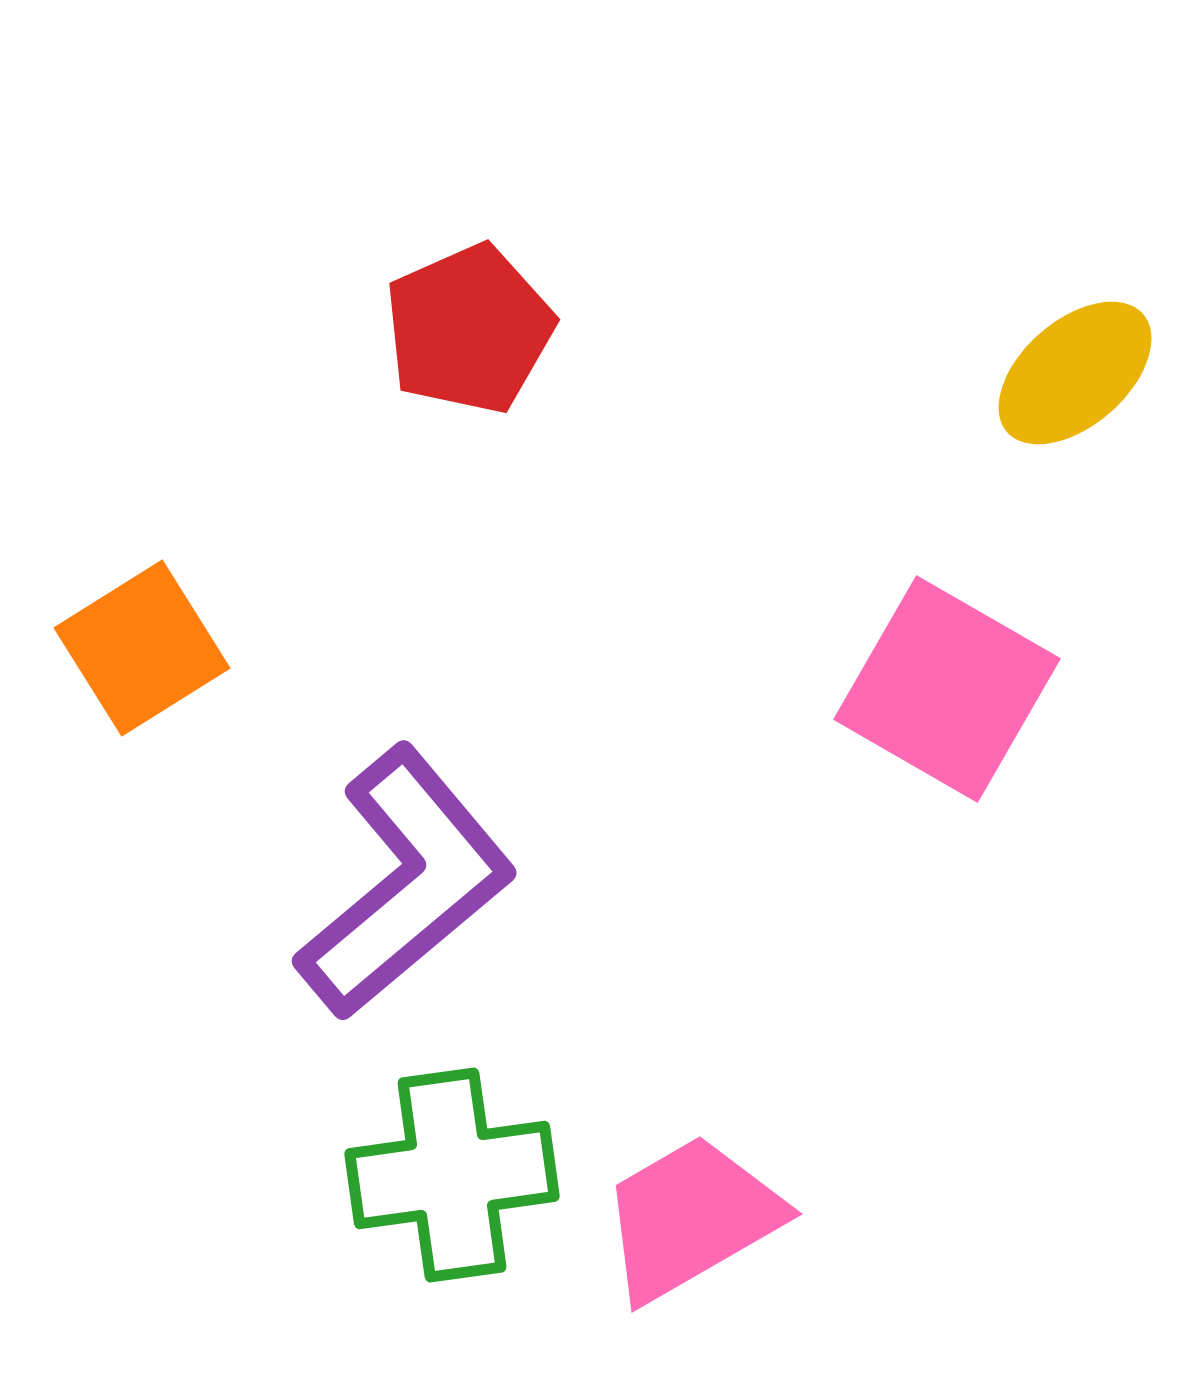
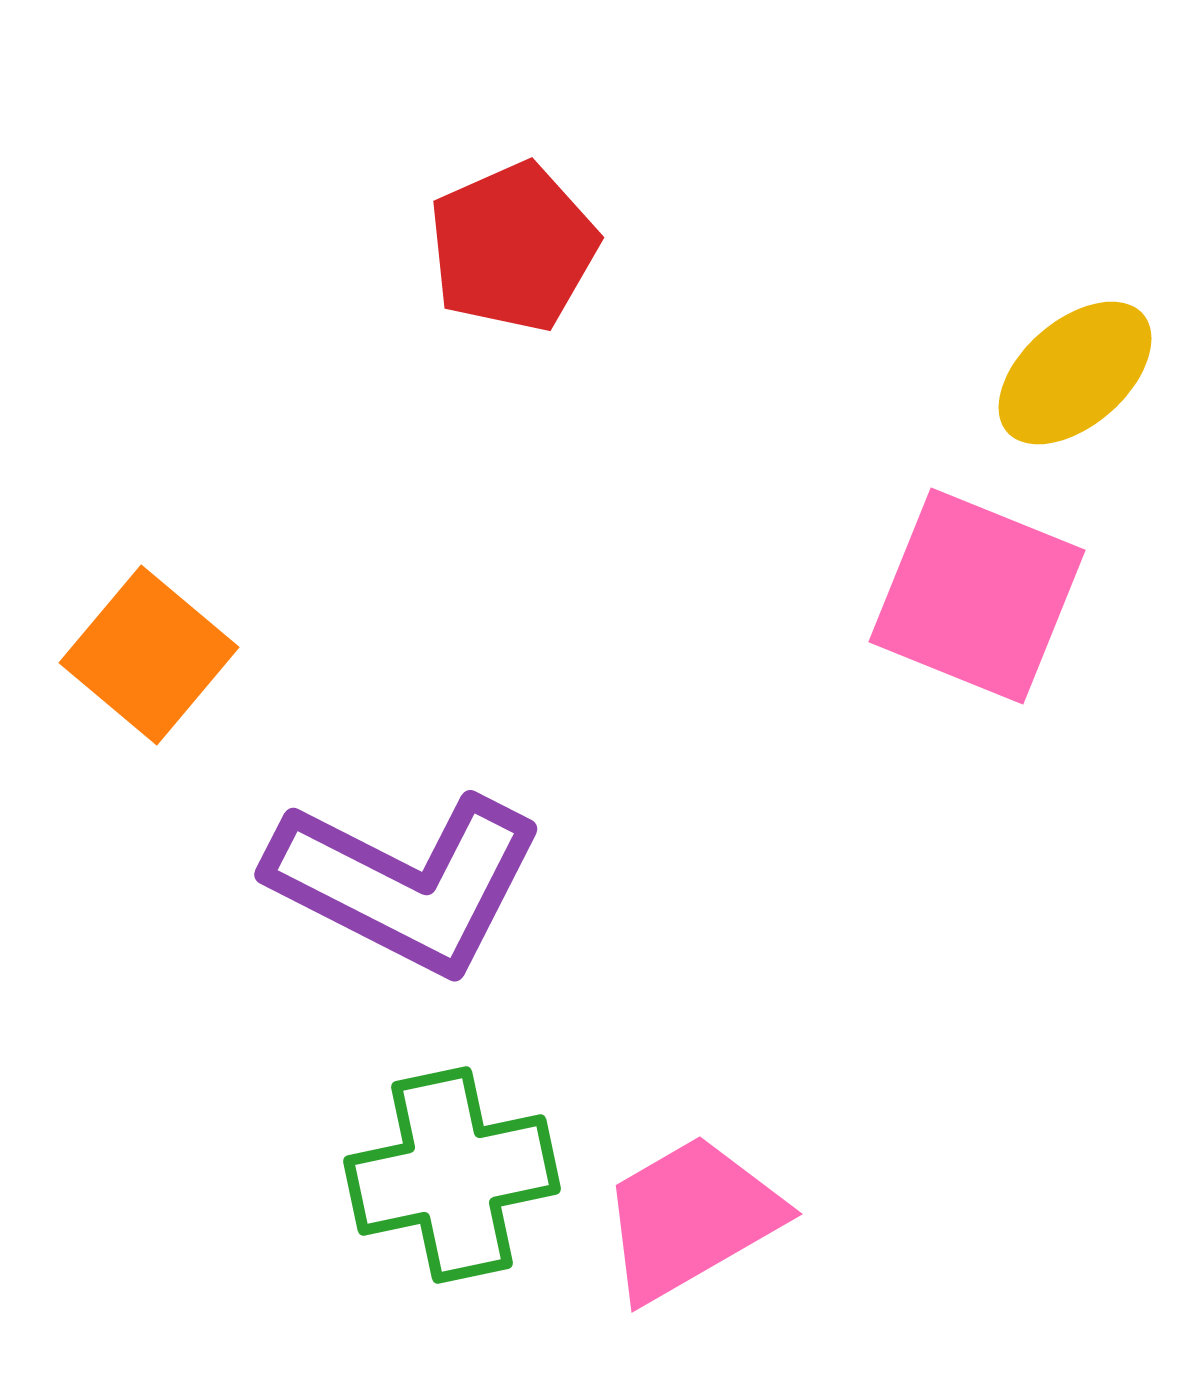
red pentagon: moved 44 px right, 82 px up
orange square: moved 7 px right, 7 px down; rotated 18 degrees counterclockwise
pink square: moved 30 px right, 93 px up; rotated 8 degrees counterclockwise
purple L-shape: rotated 67 degrees clockwise
green cross: rotated 4 degrees counterclockwise
